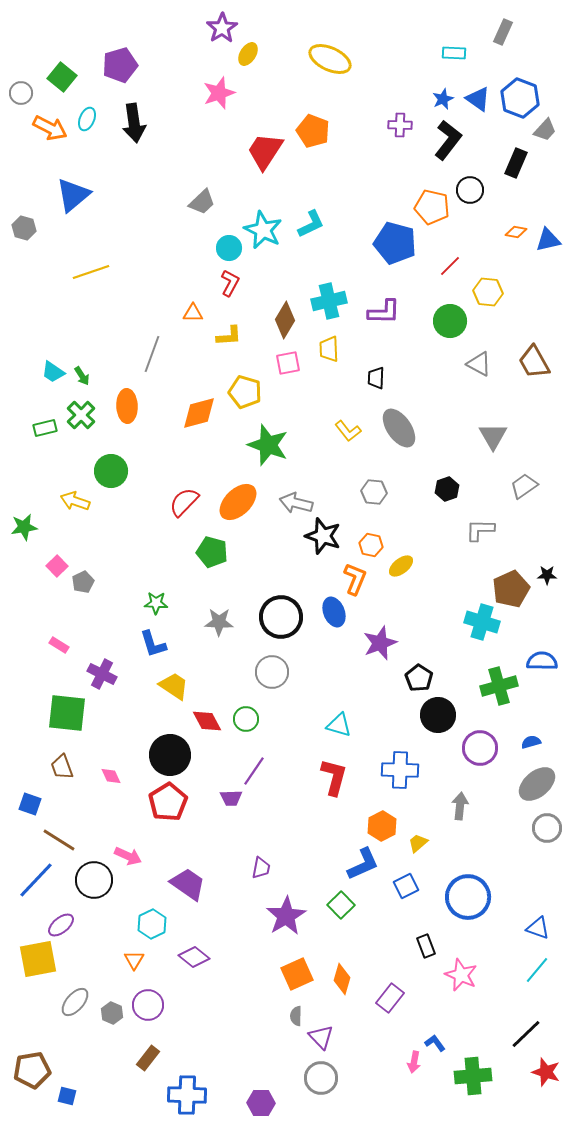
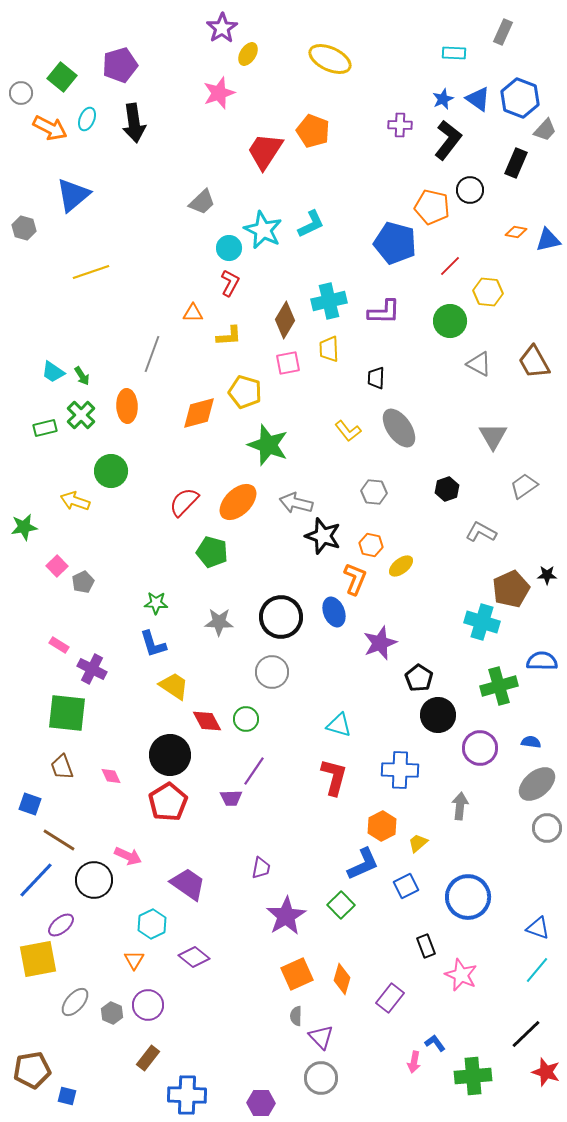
gray L-shape at (480, 530): moved 1 px right, 2 px down; rotated 28 degrees clockwise
purple cross at (102, 674): moved 10 px left, 5 px up
blue semicircle at (531, 742): rotated 24 degrees clockwise
